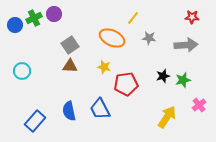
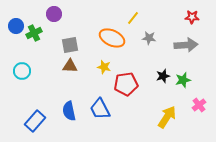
green cross: moved 15 px down
blue circle: moved 1 px right, 1 px down
gray square: rotated 24 degrees clockwise
